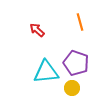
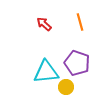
red arrow: moved 7 px right, 6 px up
purple pentagon: moved 1 px right
yellow circle: moved 6 px left, 1 px up
